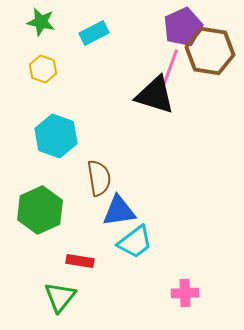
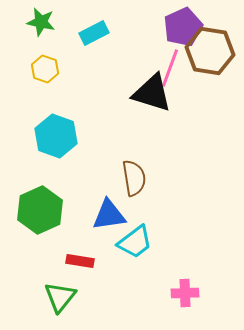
yellow hexagon: moved 2 px right
black triangle: moved 3 px left, 2 px up
brown semicircle: moved 35 px right
blue triangle: moved 10 px left, 4 px down
